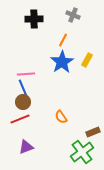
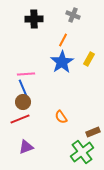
yellow rectangle: moved 2 px right, 1 px up
